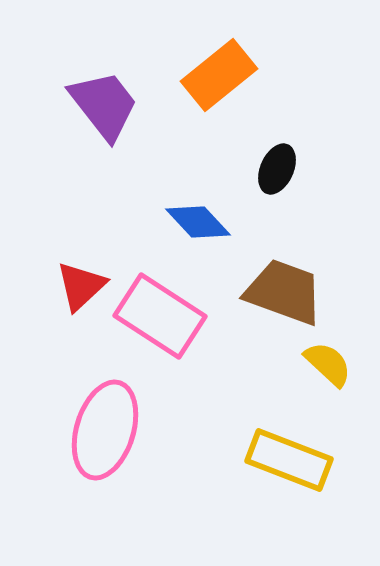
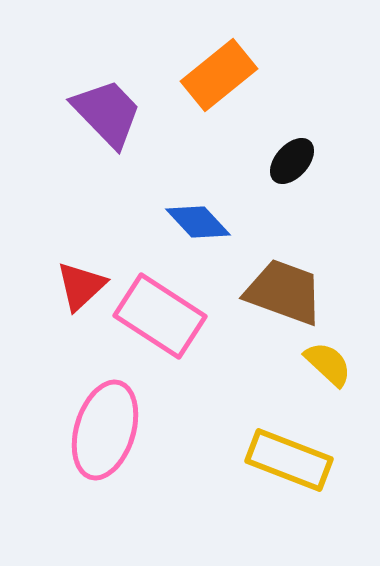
purple trapezoid: moved 3 px right, 8 px down; rotated 6 degrees counterclockwise
black ellipse: moved 15 px right, 8 px up; rotated 18 degrees clockwise
